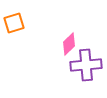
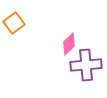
orange square: rotated 20 degrees counterclockwise
